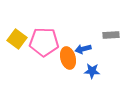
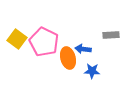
pink pentagon: rotated 24 degrees clockwise
blue arrow: rotated 21 degrees clockwise
